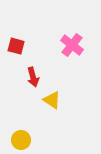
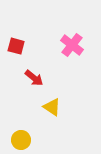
red arrow: moved 1 px right, 1 px down; rotated 36 degrees counterclockwise
yellow triangle: moved 7 px down
